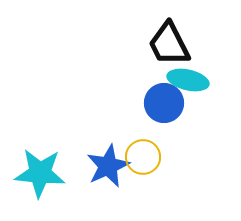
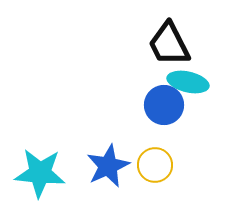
cyan ellipse: moved 2 px down
blue circle: moved 2 px down
yellow circle: moved 12 px right, 8 px down
